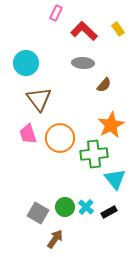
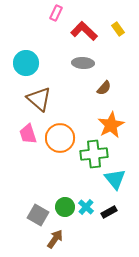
brown semicircle: moved 3 px down
brown triangle: rotated 12 degrees counterclockwise
gray square: moved 2 px down
